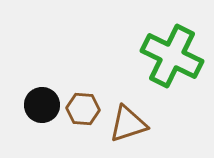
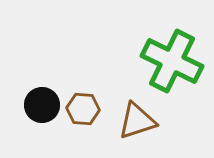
green cross: moved 5 px down
brown triangle: moved 9 px right, 3 px up
